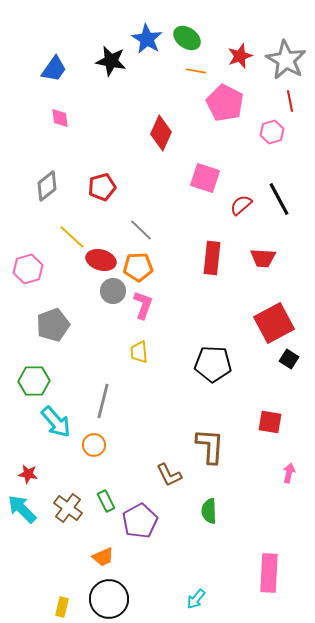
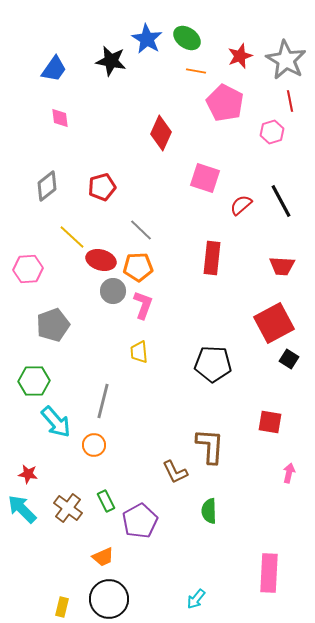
black line at (279, 199): moved 2 px right, 2 px down
red trapezoid at (263, 258): moved 19 px right, 8 px down
pink hexagon at (28, 269): rotated 12 degrees clockwise
brown L-shape at (169, 475): moved 6 px right, 3 px up
